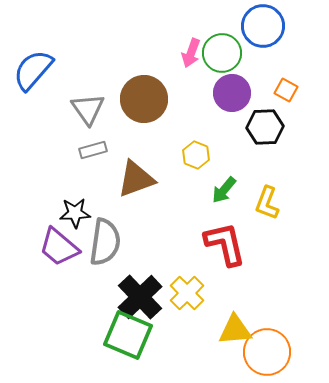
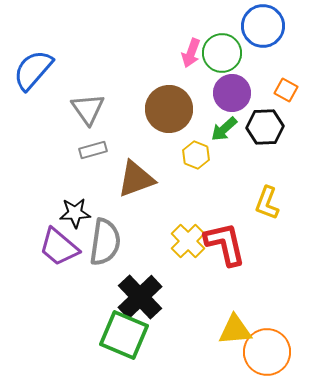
brown circle: moved 25 px right, 10 px down
green arrow: moved 61 px up; rotated 8 degrees clockwise
yellow cross: moved 1 px right, 52 px up
green square: moved 4 px left
